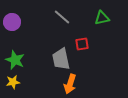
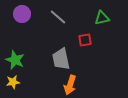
gray line: moved 4 px left
purple circle: moved 10 px right, 8 px up
red square: moved 3 px right, 4 px up
orange arrow: moved 1 px down
